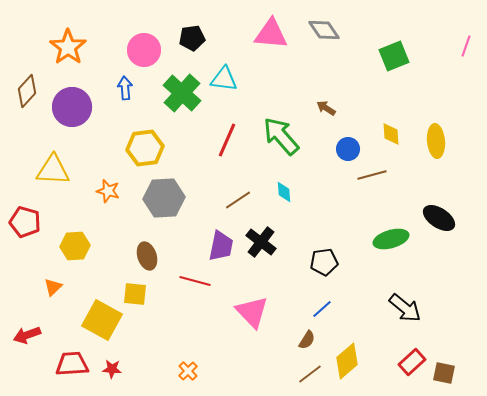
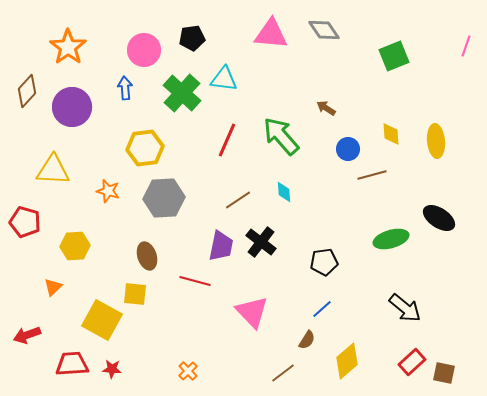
brown line at (310, 374): moved 27 px left, 1 px up
